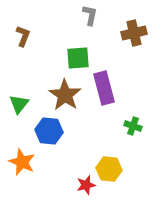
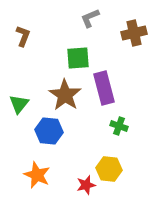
gray L-shape: moved 3 px down; rotated 125 degrees counterclockwise
green cross: moved 14 px left
orange star: moved 15 px right, 13 px down
